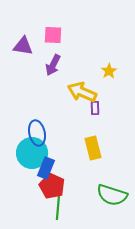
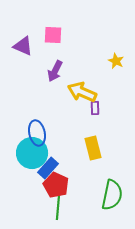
purple triangle: rotated 15 degrees clockwise
purple arrow: moved 2 px right, 6 px down
yellow star: moved 7 px right, 10 px up; rotated 14 degrees counterclockwise
blue rectangle: moved 2 px right; rotated 20 degrees clockwise
red pentagon: moved 4 px right, 1 px up
green semicircle: rotated 96 degrees counterclockwise
